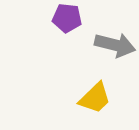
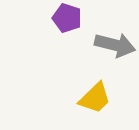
purple pentagon: rotated 12 degrees clockwise
